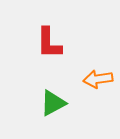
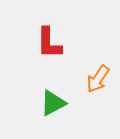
orange arrow: rotated 48 degrees counterclockwise
